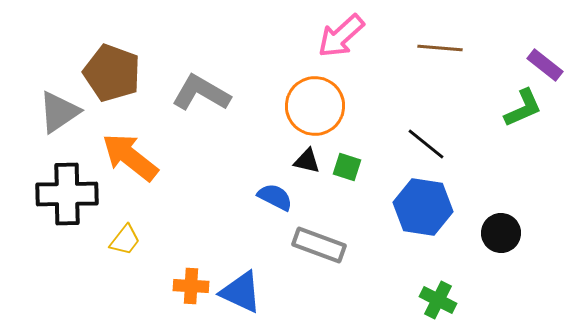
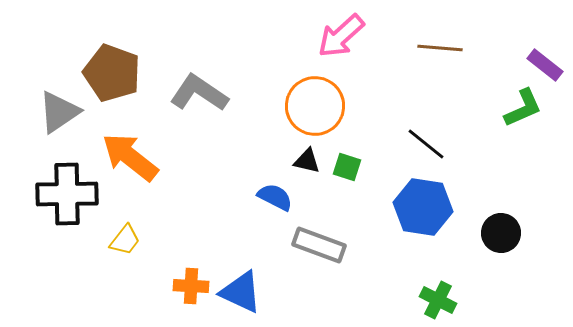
gray L-shape: moved 2 px left; rotated 4 degrees clockwise
